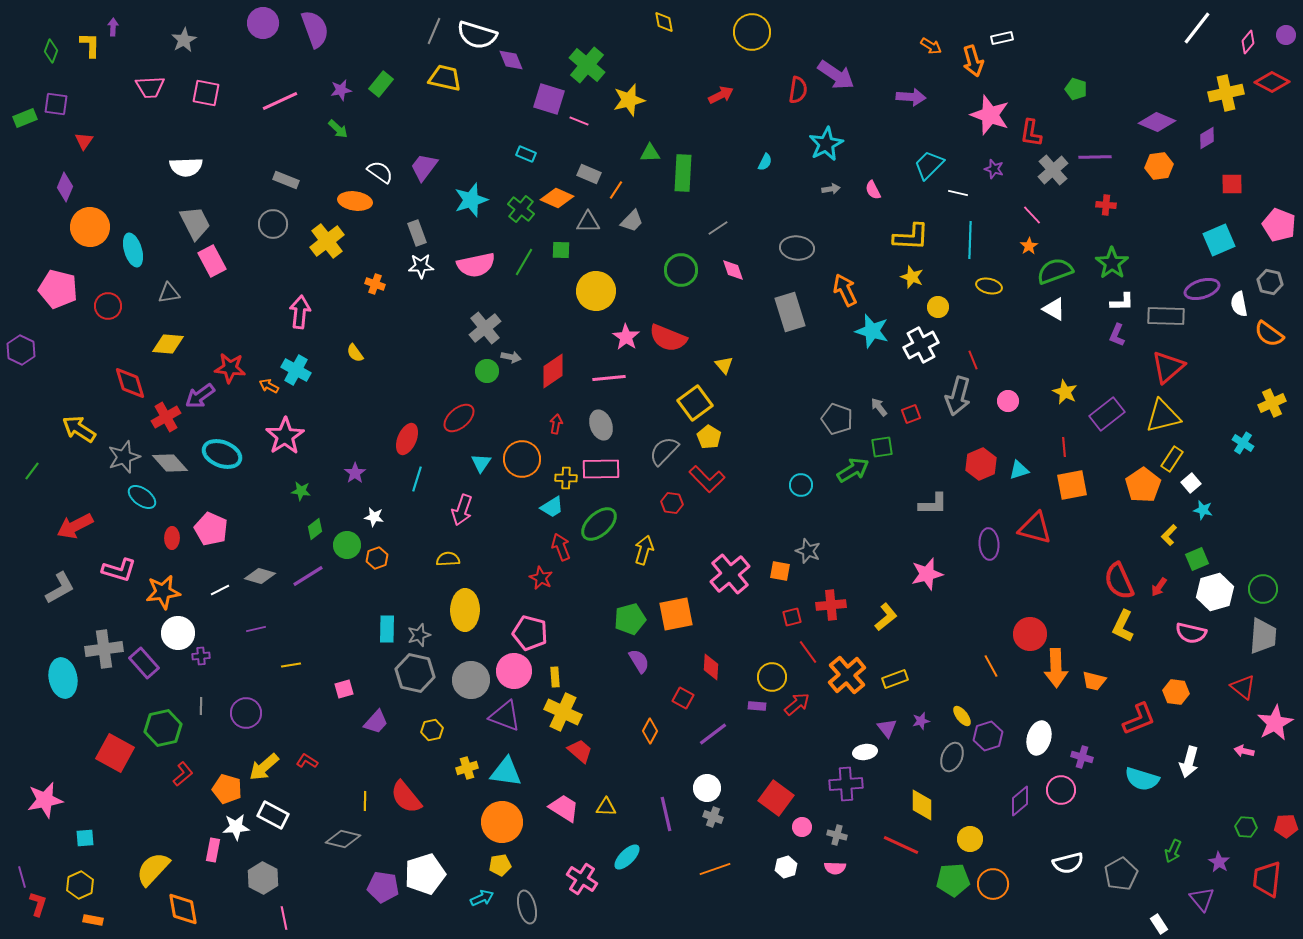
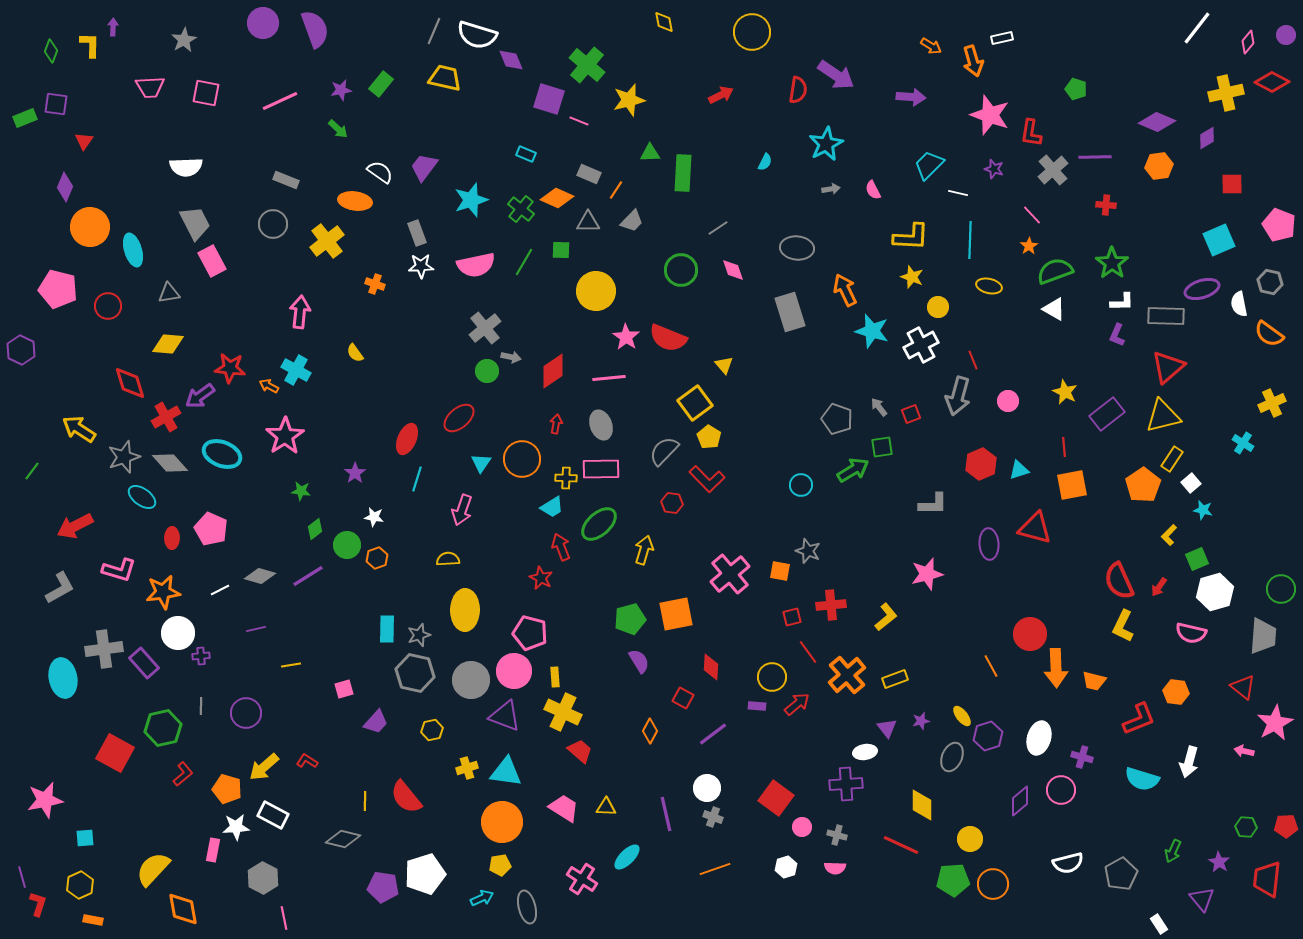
green circle at (1263, 589): moved 18 px right
